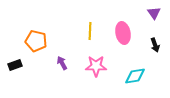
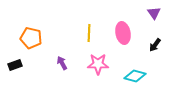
yellow line: moved 1 px left, 2 px down
orange pentagon: moved 5 px left, 3 px up
black arrow: rotated 56 degrees clockwise
pink star: moved 2 px right, 2 px up
cyan diamond: rotated 25 degrees clockwise
